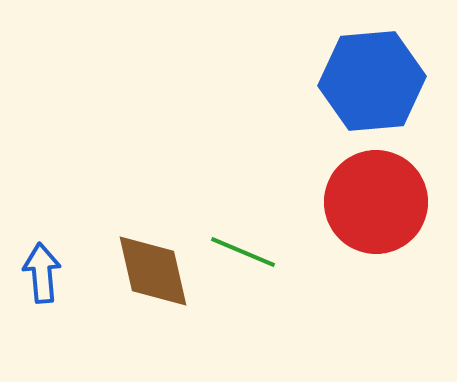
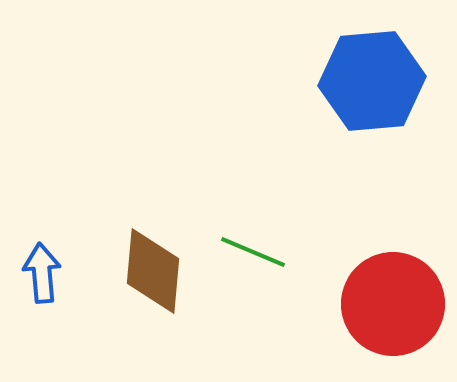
red circle: moved 17 px right, 102 px down
green line: moved 10 px right
brown diamond: rotated 18 degrees clockwise
